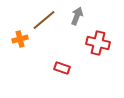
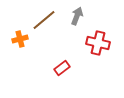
red rectangle: rotated 56 degrees counterclockwise
